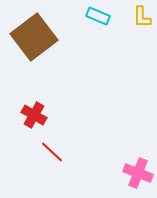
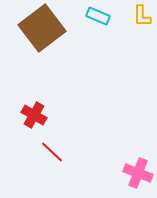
yellow L-shape: moved 1 px up
brown square: moved 8 px right, 9 px up
